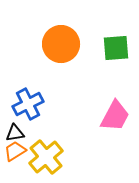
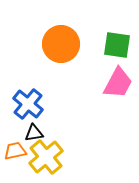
green square: moved 1 px right, 3 px up; rotated 12 degrees clockwise
blue cross: rotated 24 degrees counterclockwise
pink trapezoid: moved 3 px right, 33 px up
black triangle: moved 19 px right
orange trapezoid: rotated 20 degrees clockwise
